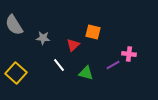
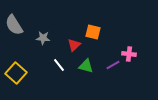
red triangle: moved 1 px right
green triangle: moved 7 px up
